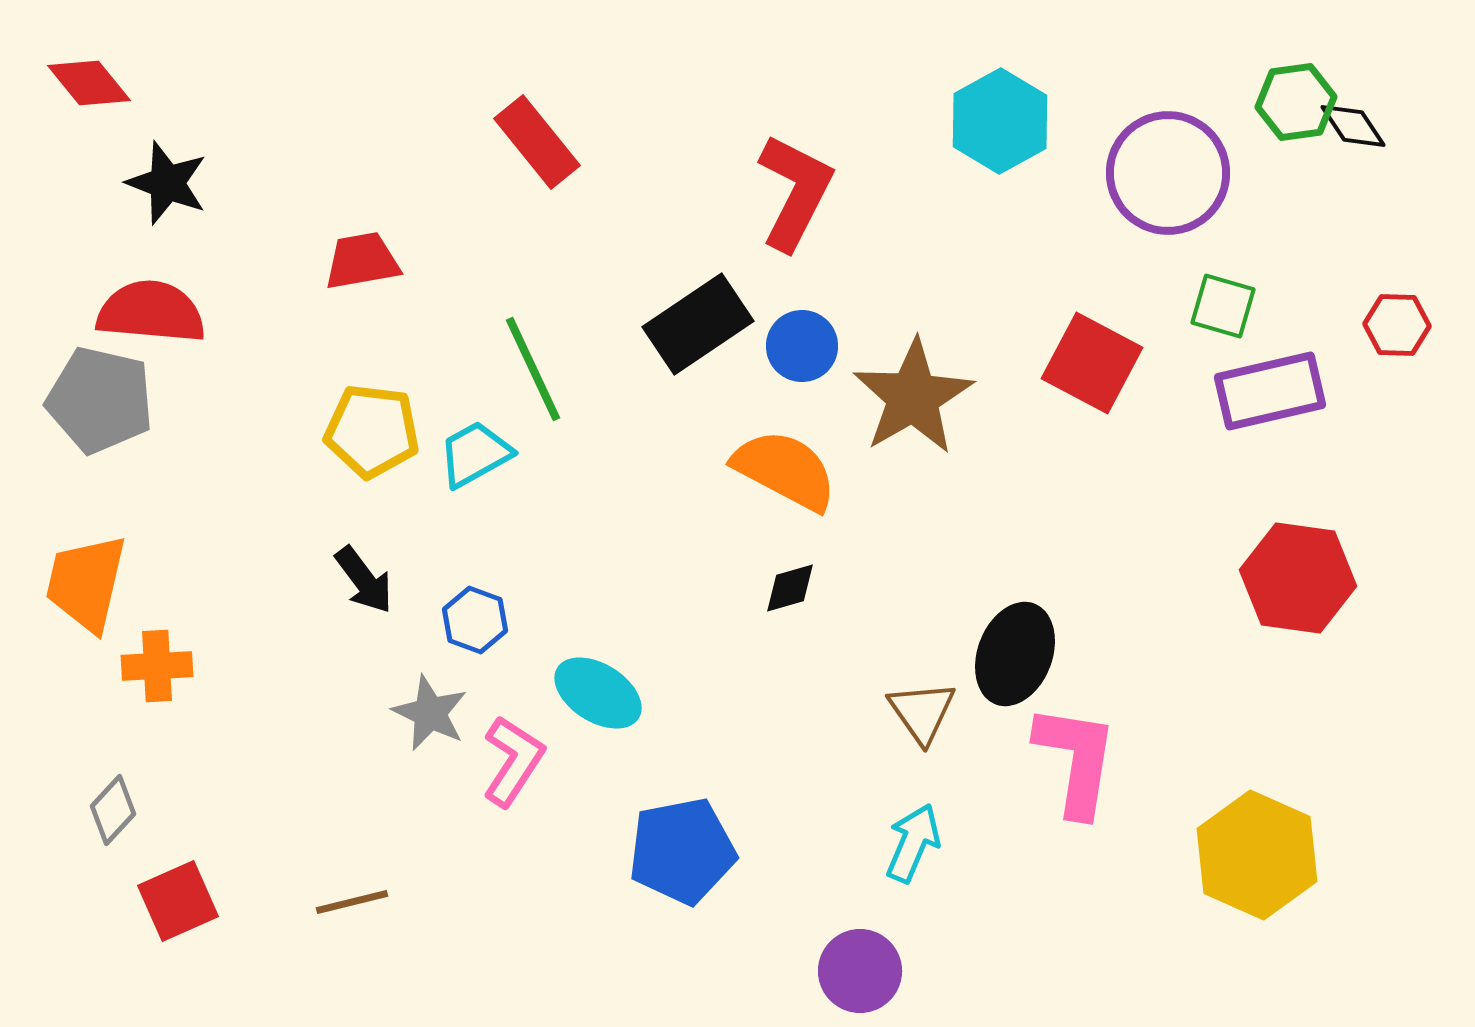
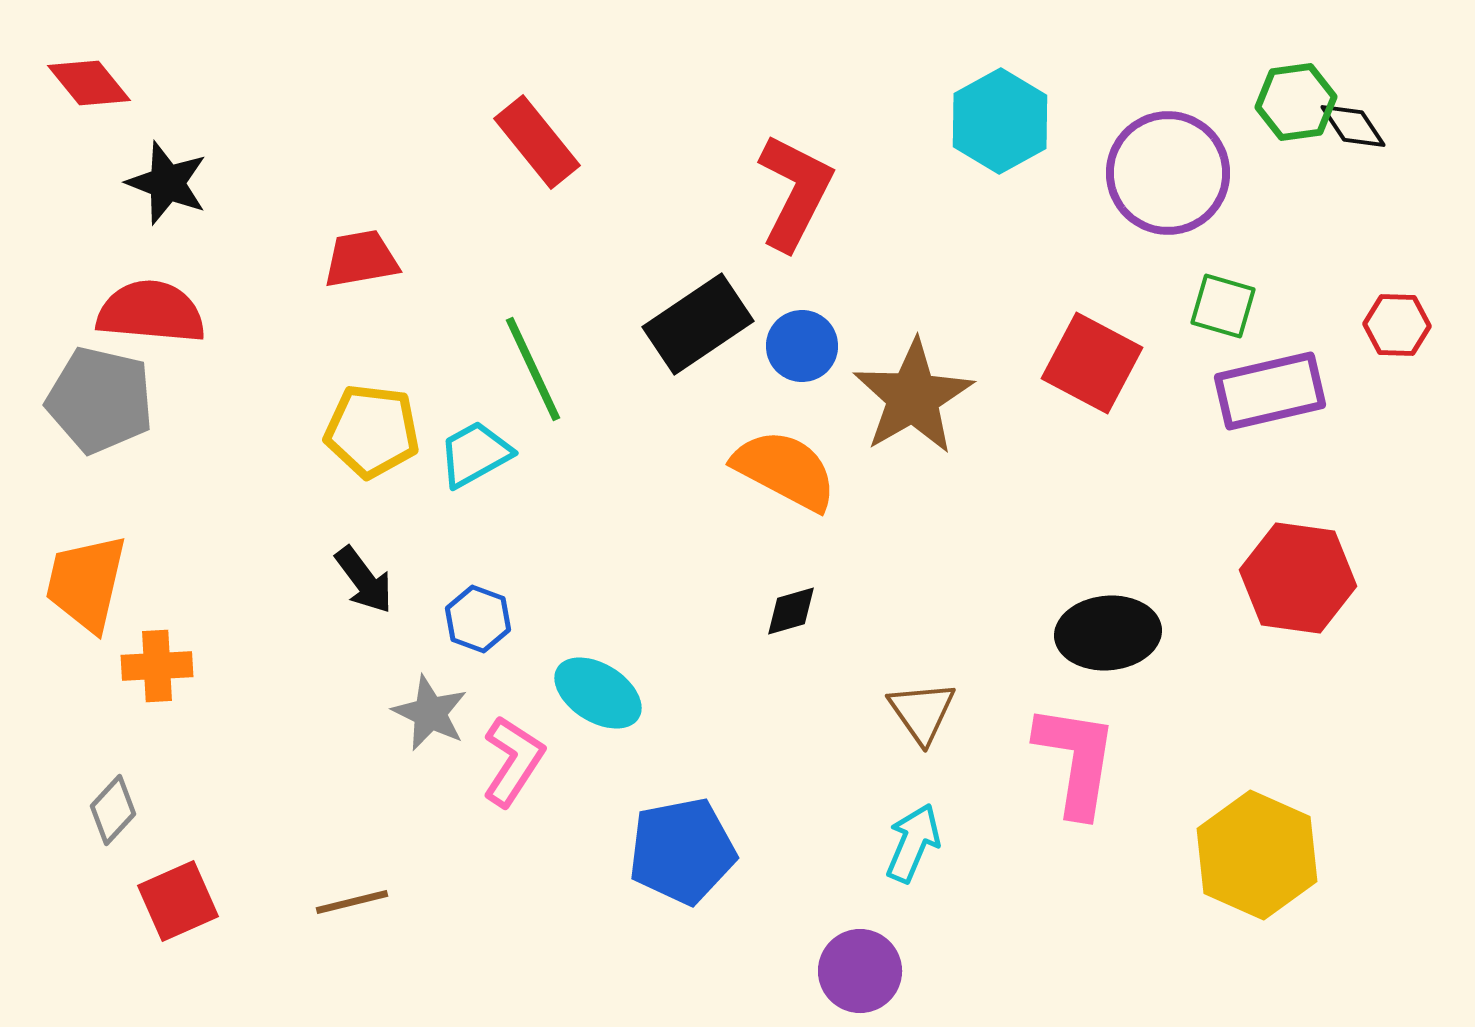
red trapezoid at (362, 261): moved 1 px left, 2 px up
black diamond at (790, 588): moved 1 px right, 23 px down
blue hexagon at (475, 620): moved 3 px right, 1 px up
black ellipse at (1015, 654): moved 93 px right, 21 px up; rotated 64 degrees clockwise
